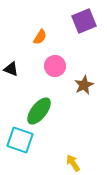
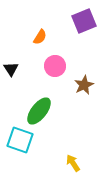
black triangle: rotated 35 degrees clockwise
